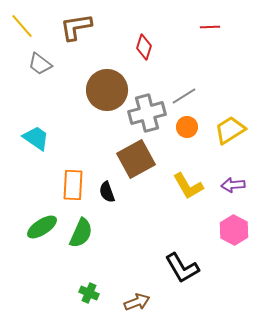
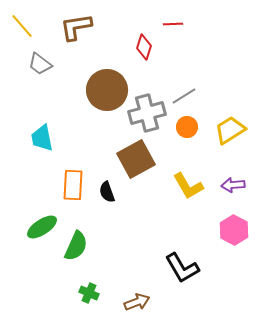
red line: moved 37 px left, 3 px up
cyan trapezoid: moved 6 px right; rotated 136 degrees counterclockwise
green semicircle: moved 5 px left, 13 px down
